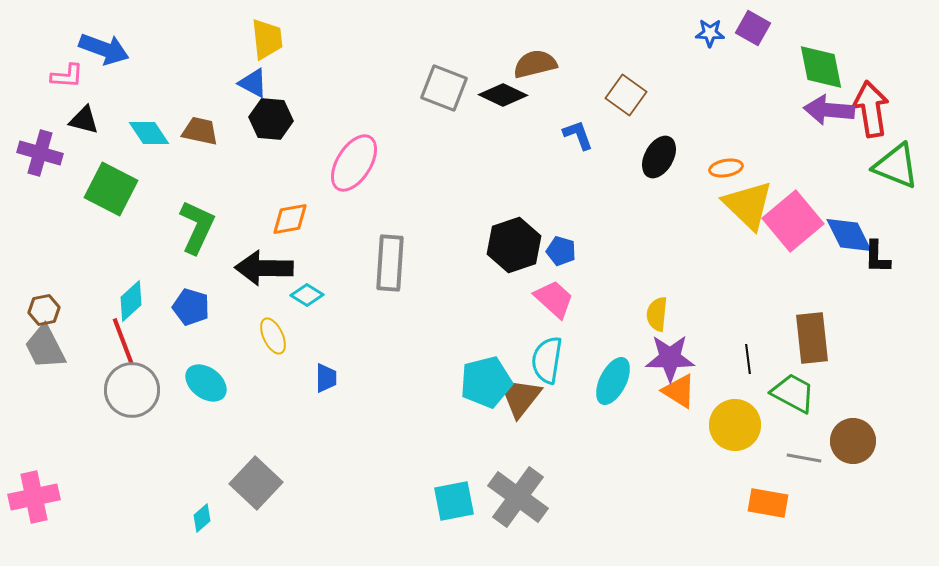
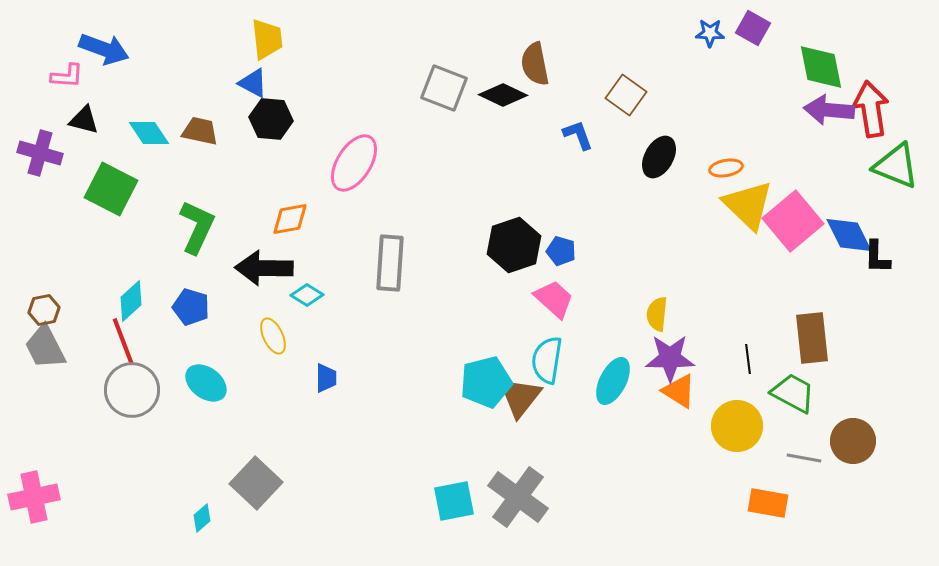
brown semicircle at (535, 64): rotated 87 degrees counterclockwise
yellow circle at (735, 425): moved 2 px right, 1 px down
